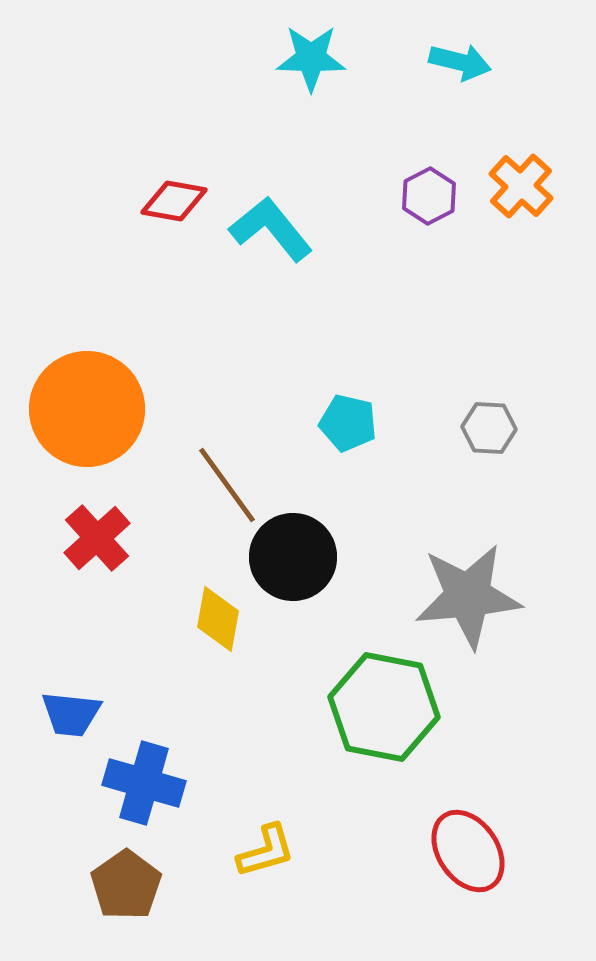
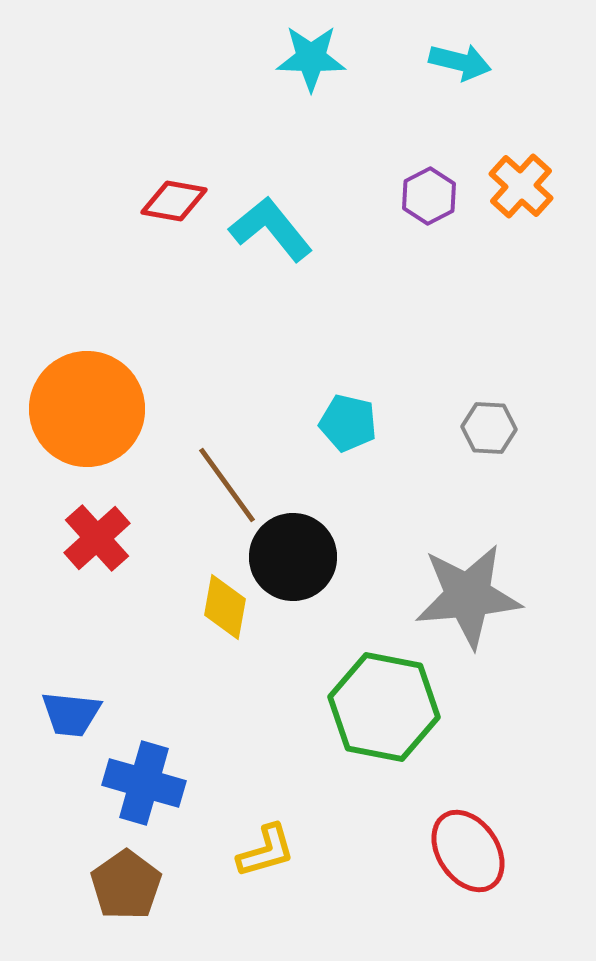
yellow diamond: moved 7 px right, 12 px up
